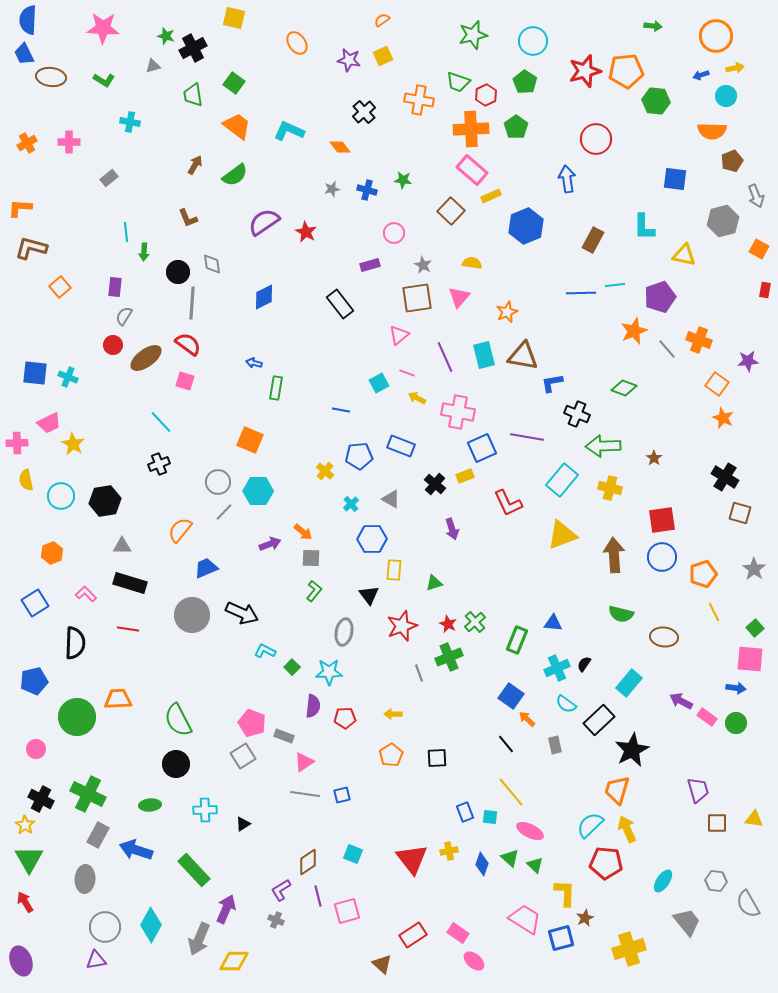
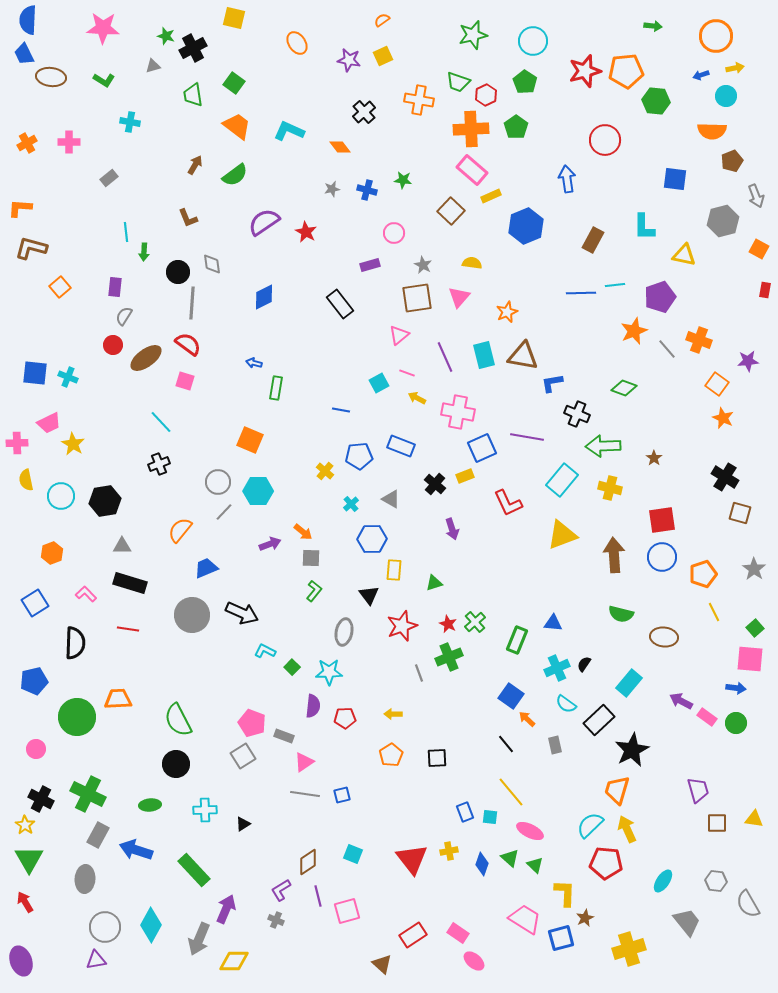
red circle at (596, 139): moved 9 px right, 1 px down
